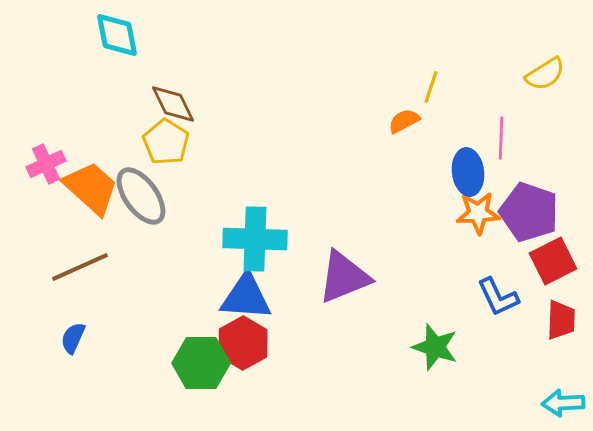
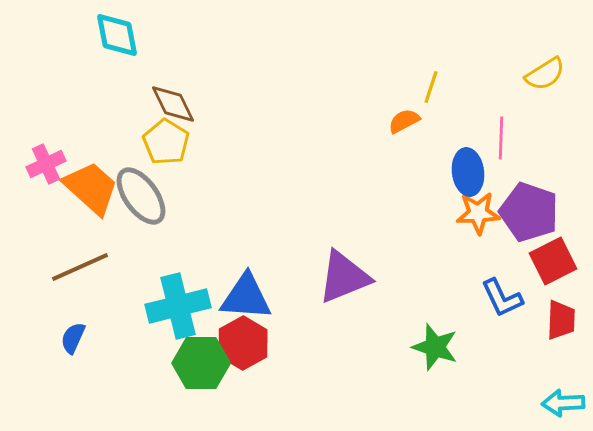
cyan cross: moved 77 px left, 67 px down; rotated 16 degrees counterclockwise
blue L-shape: moved 4 px right, 1 px down
